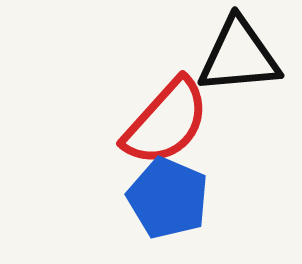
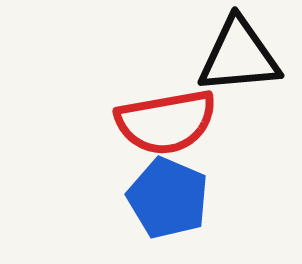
red semicircle: rotated 38 degrees clockwise
